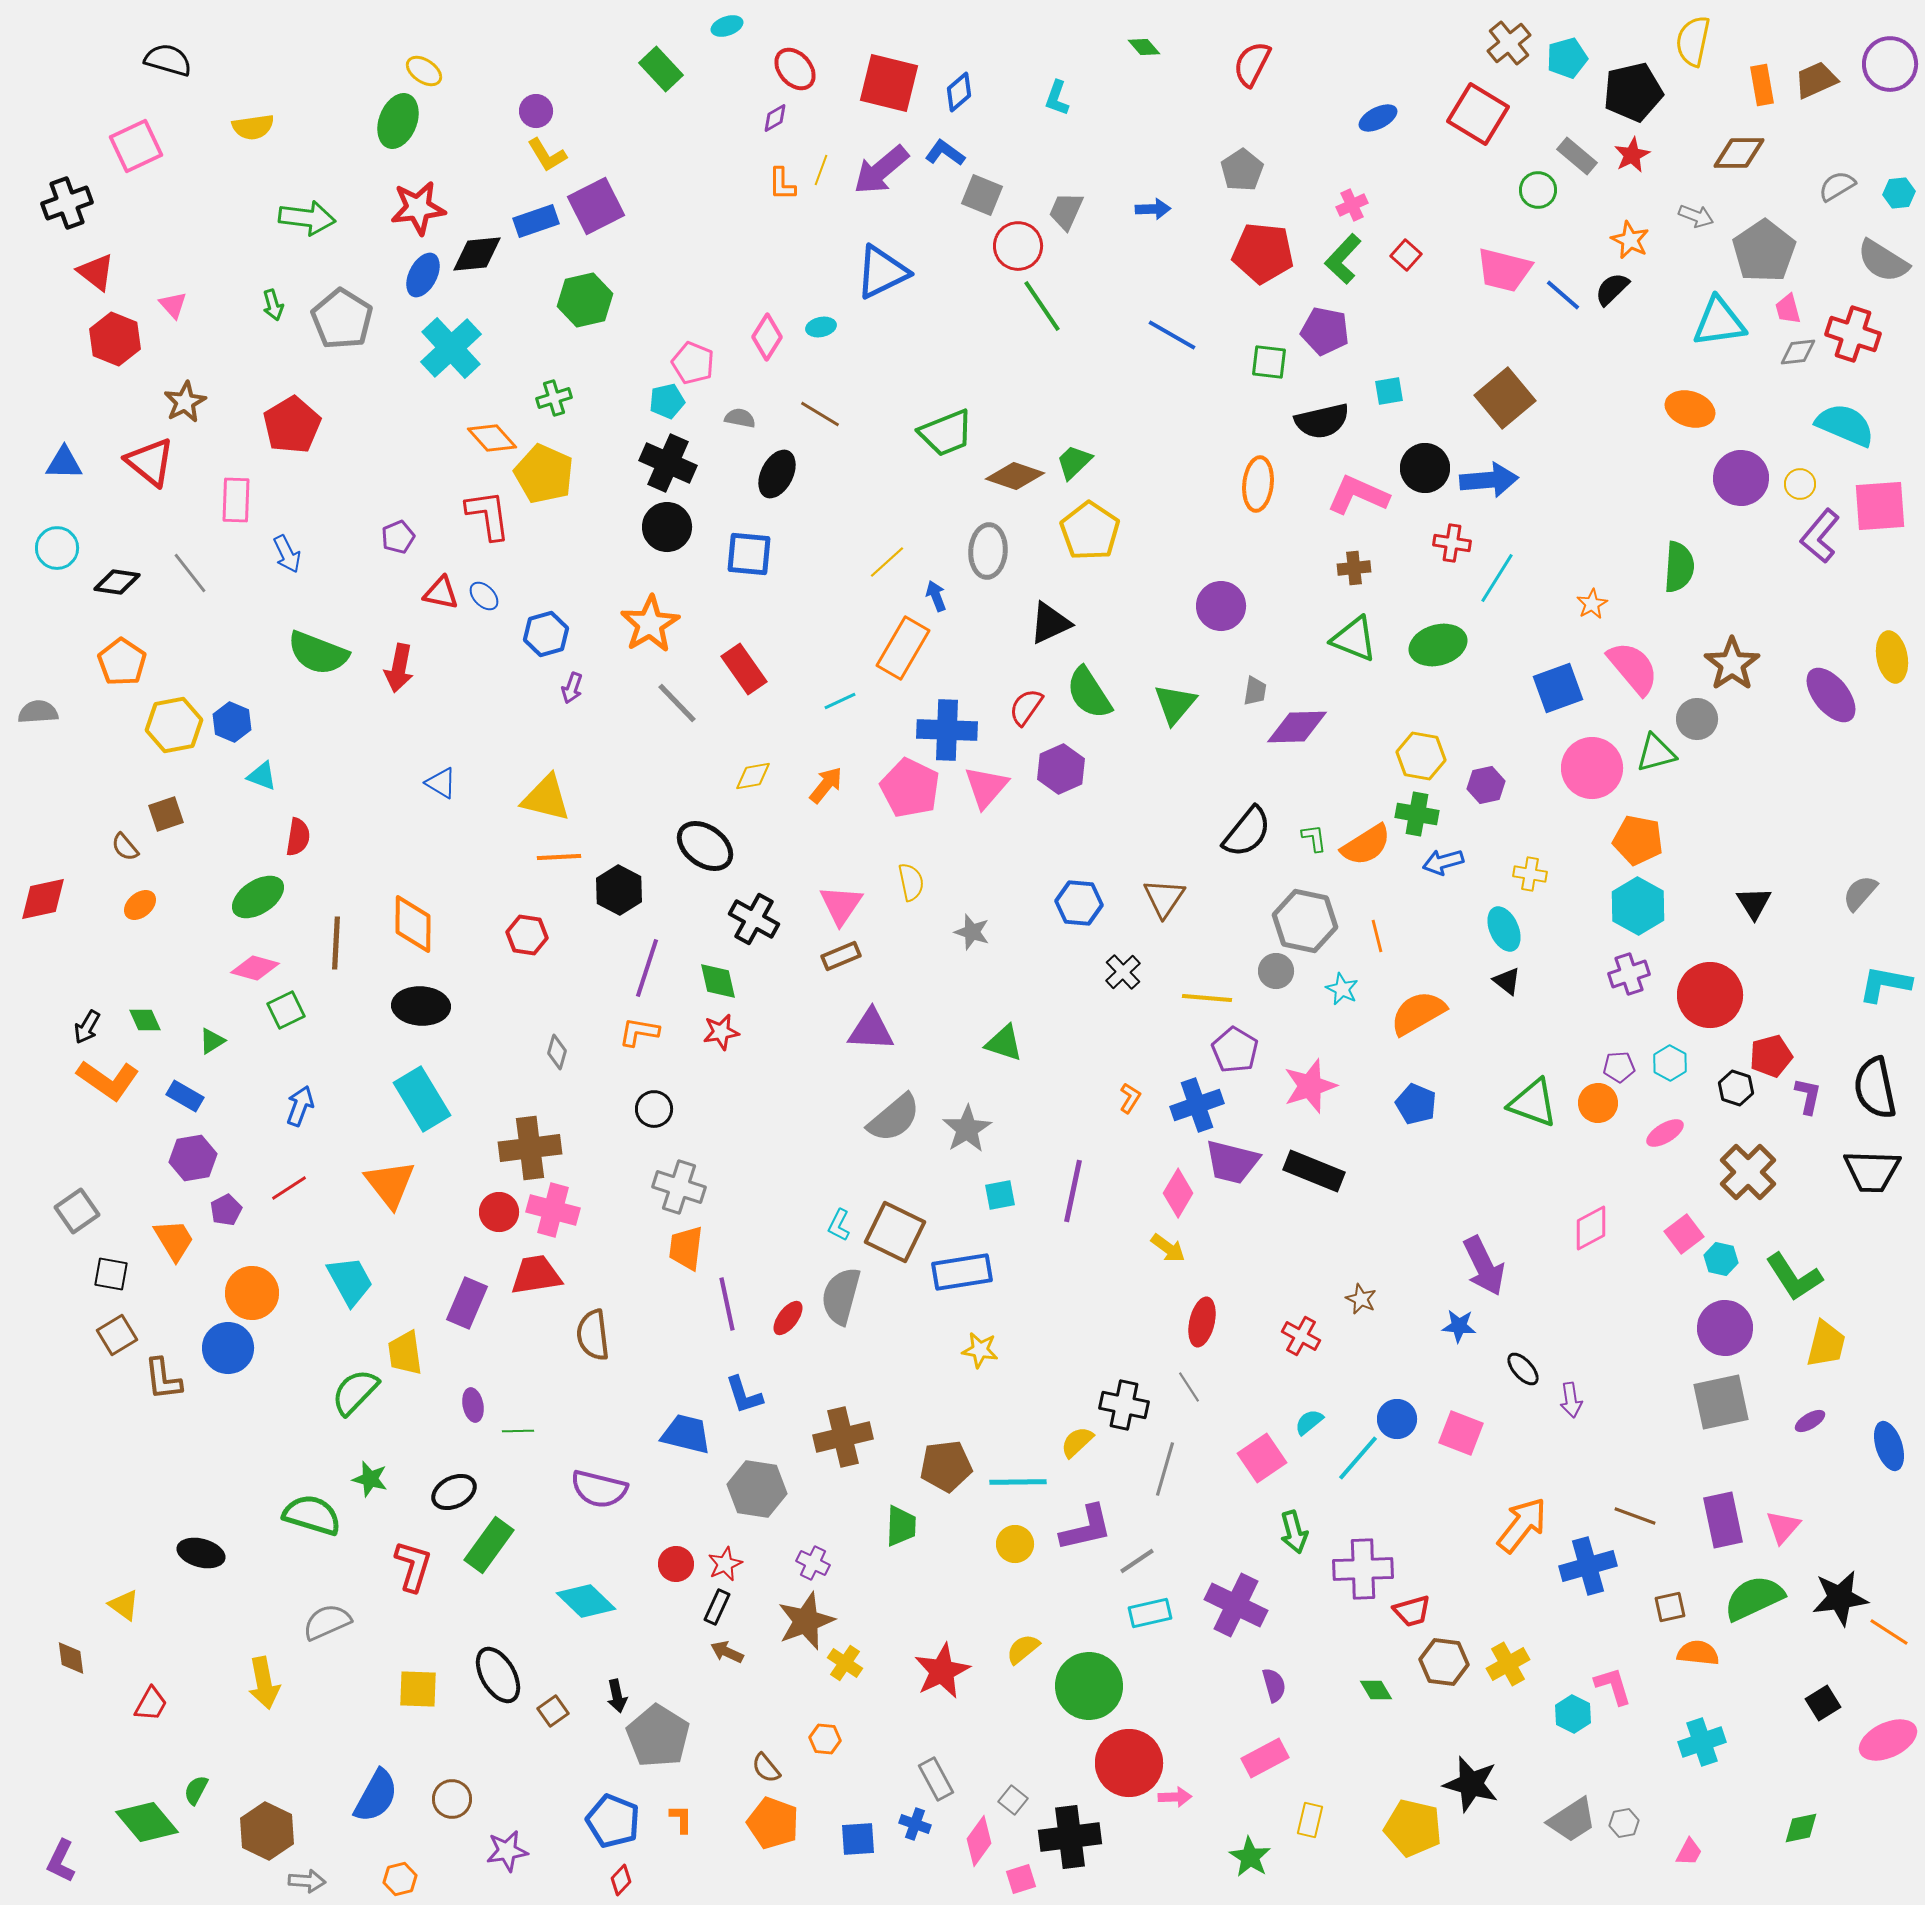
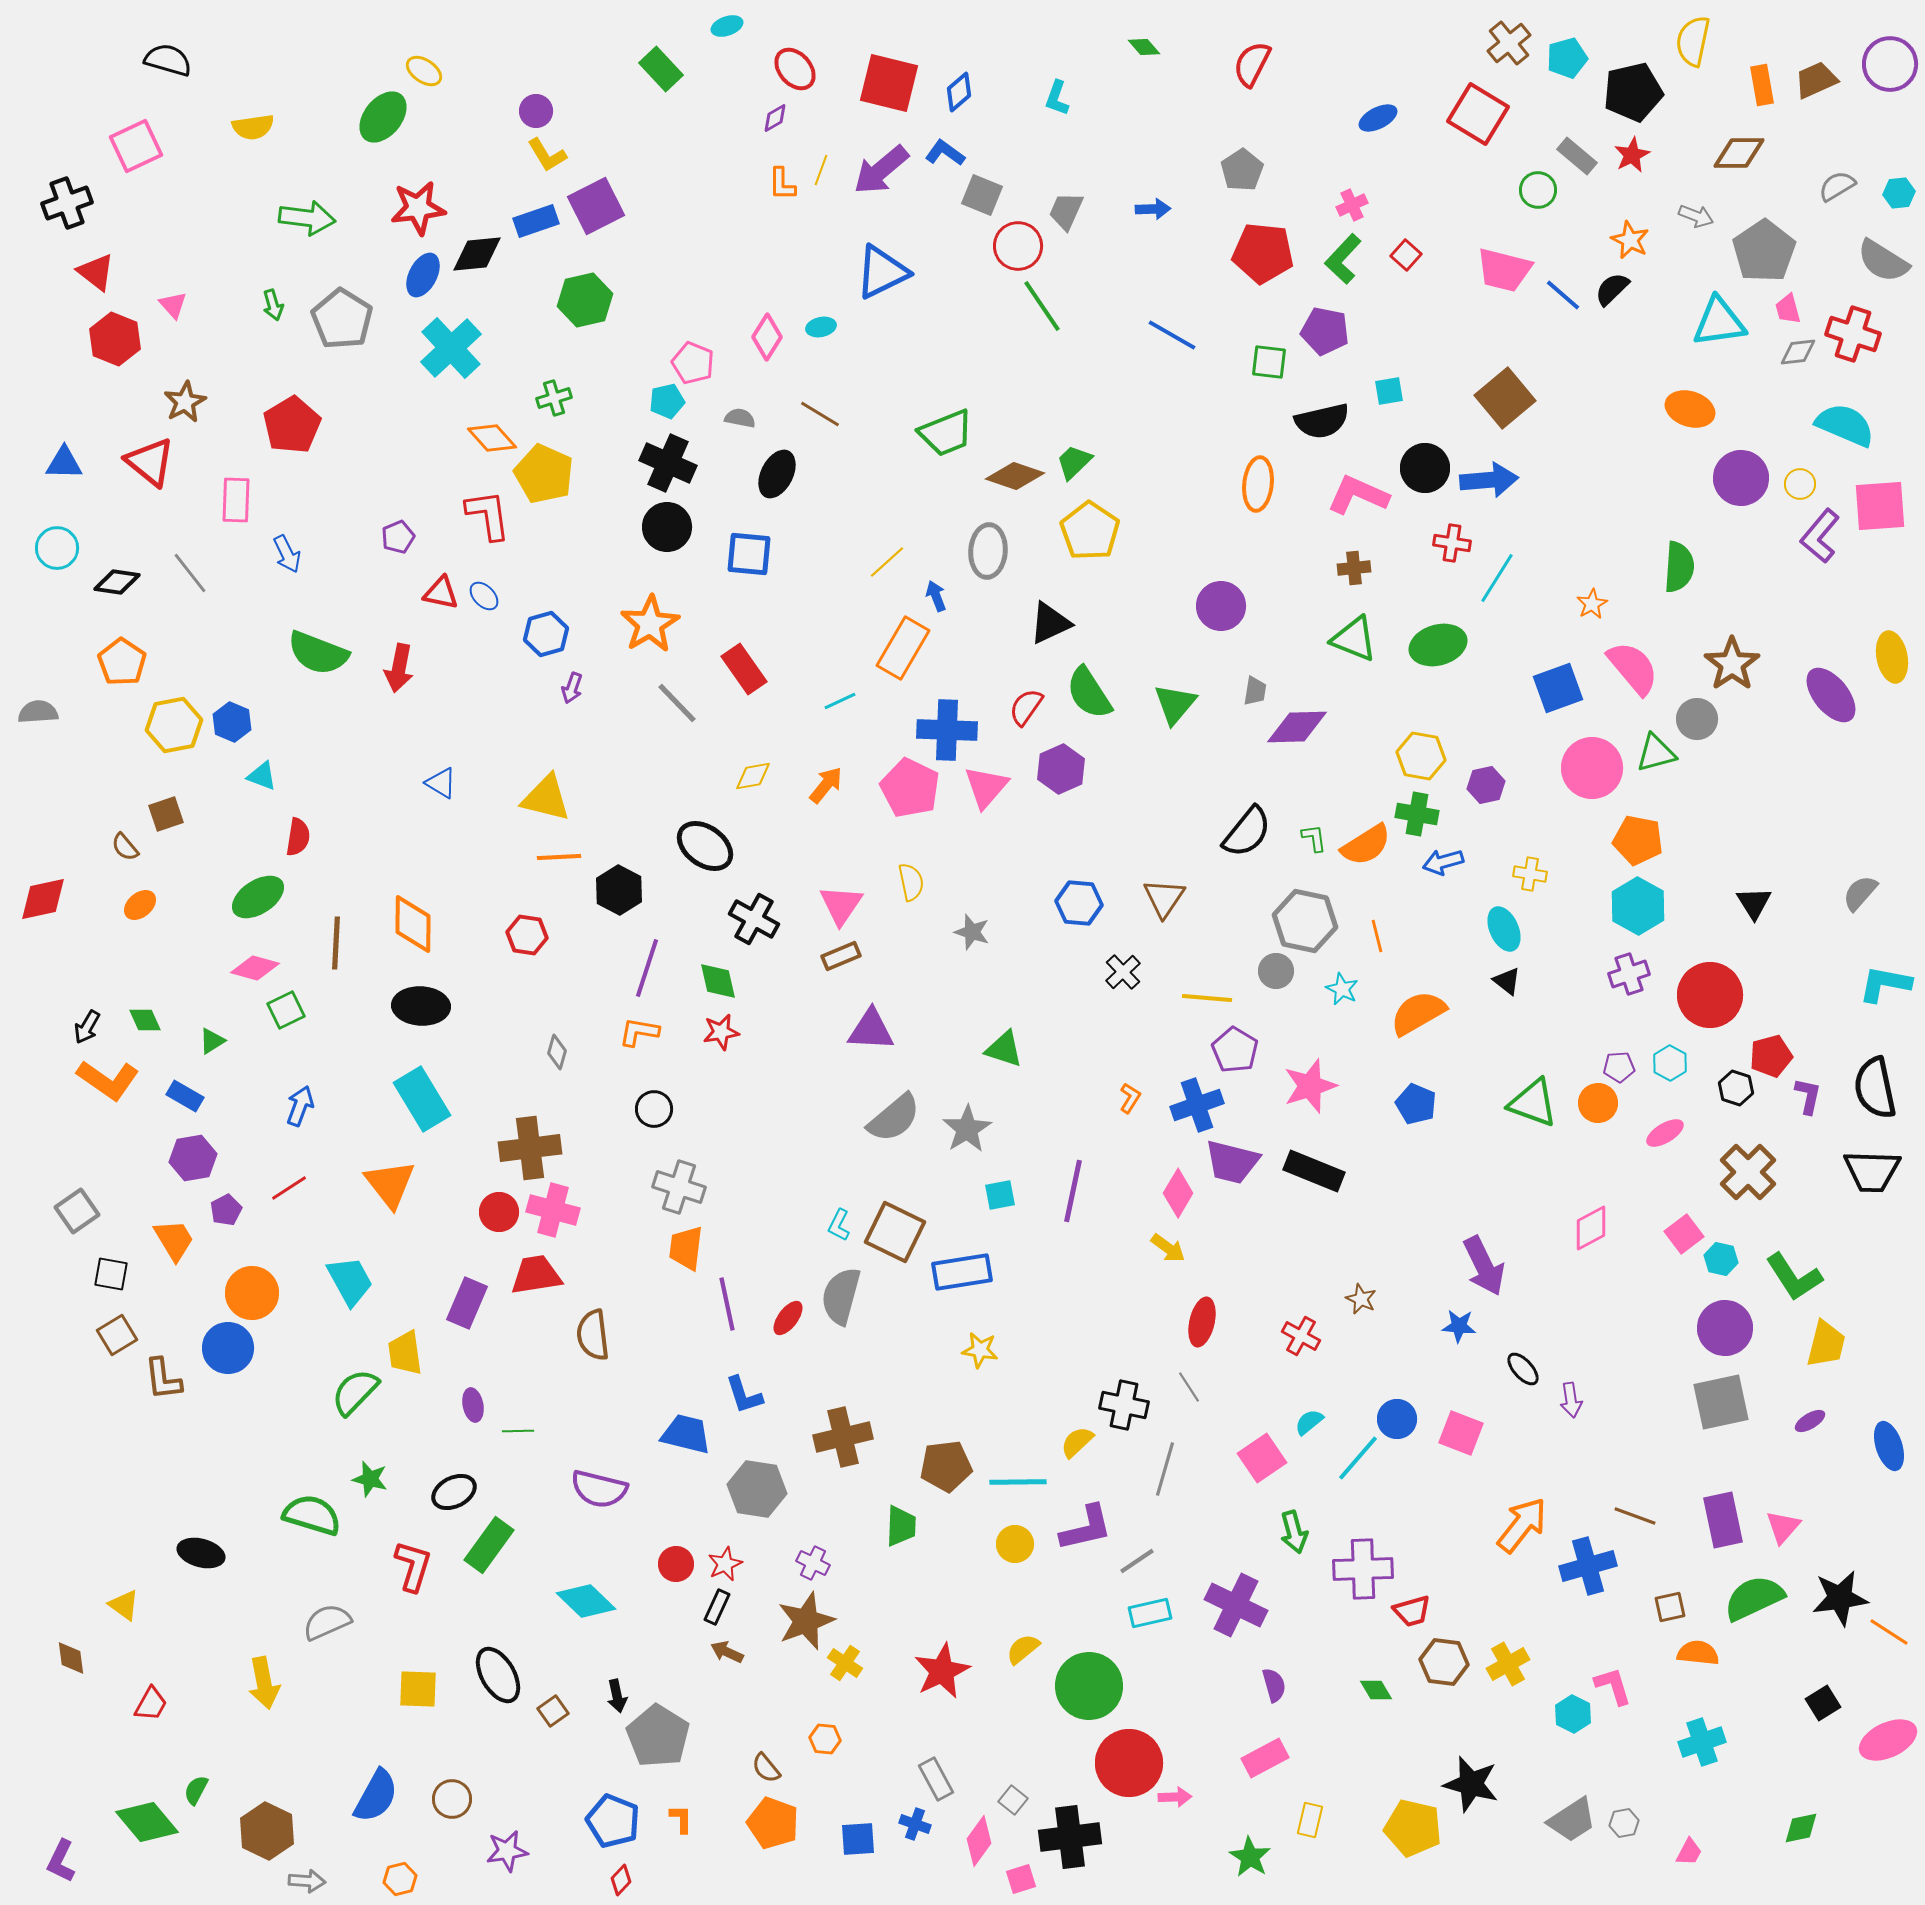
green ellipse at (398, 121): moved 15 px left, 4 px up; rotated 18 degrees clockwise
green triangle at (1004, 1043): moved 6 px down
